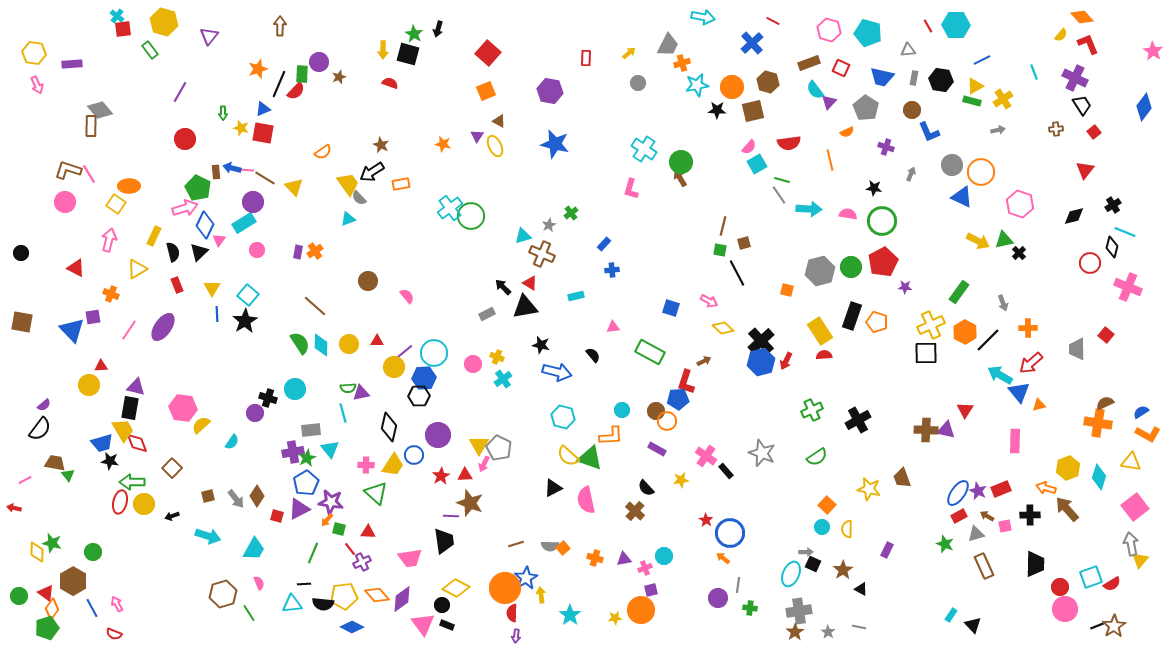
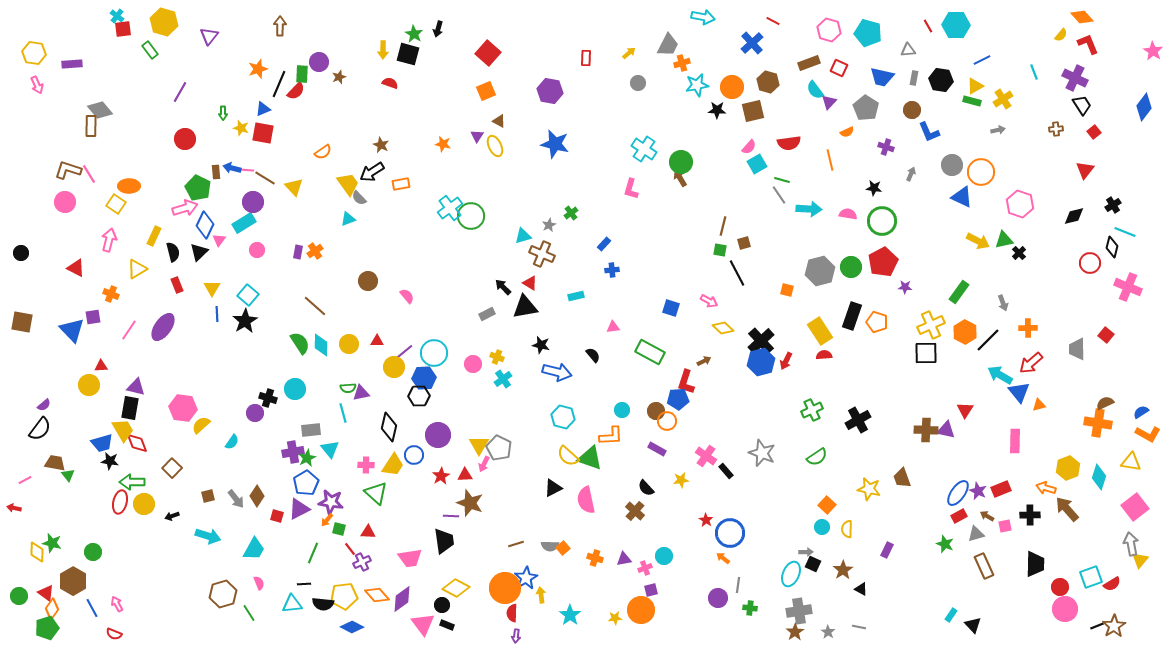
red square at (841, 68): moved 2 px left
